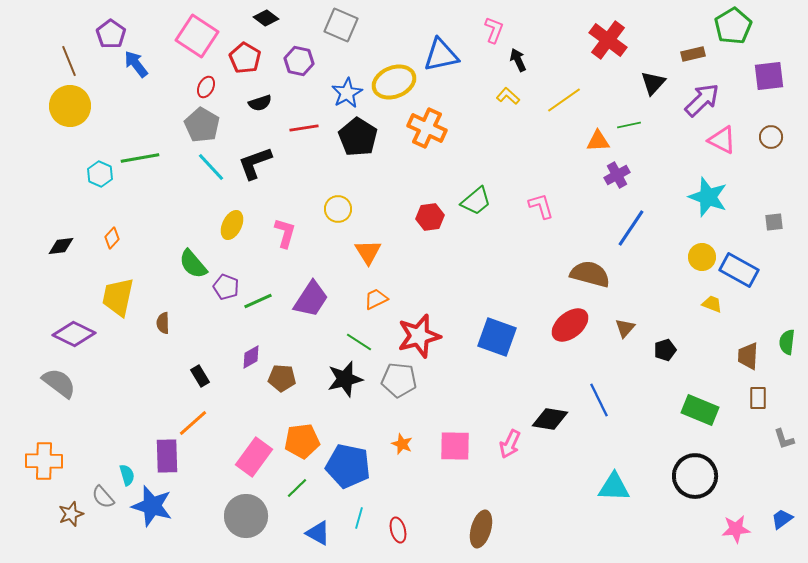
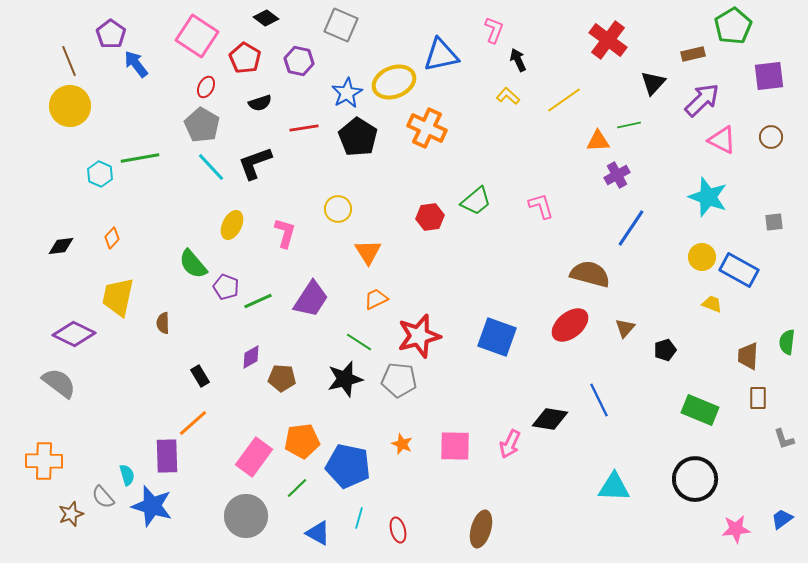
black circle at (695, 476): moved 3 px down
